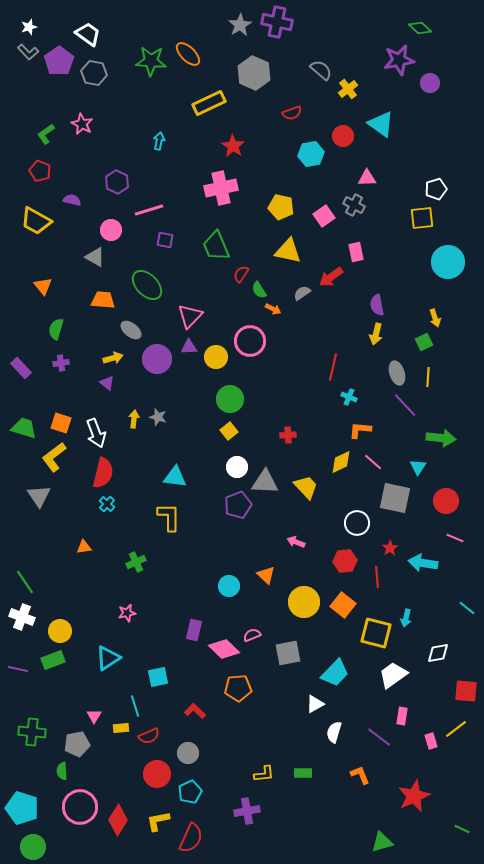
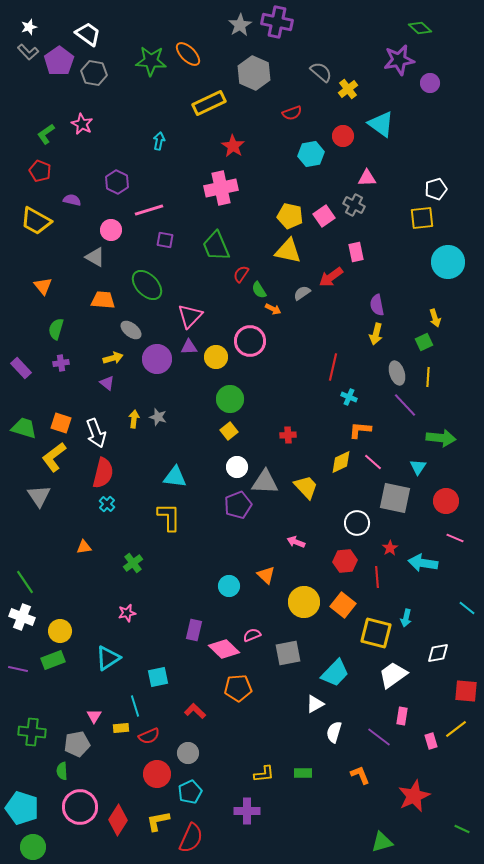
gray semicircle at (321, 70): moved 2 px down
yellow pentagon at (281, 207): moved 9 px right, 9 px down
green cross at (136, 562): moved 3 px left, 1 px down; rotated 12 degrees counterclockwise
purple cross at (247, 811): rotated 10 degrees clockwise
